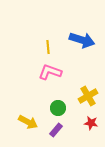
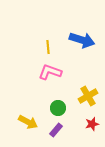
red star: moved 1 px right, 1 px down; rotated 24 degrees counterclockwise
